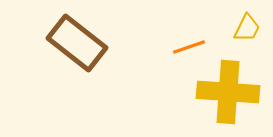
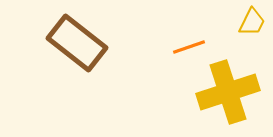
yellow trapezoid: moved 5 px right, 6 px up
yellow cross: rotated 22 degrees counterclockwise
